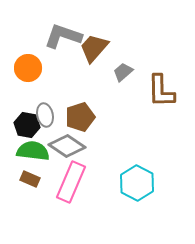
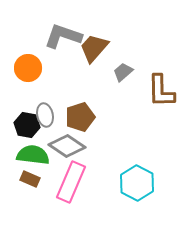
green semicircle: moved 4 px down
